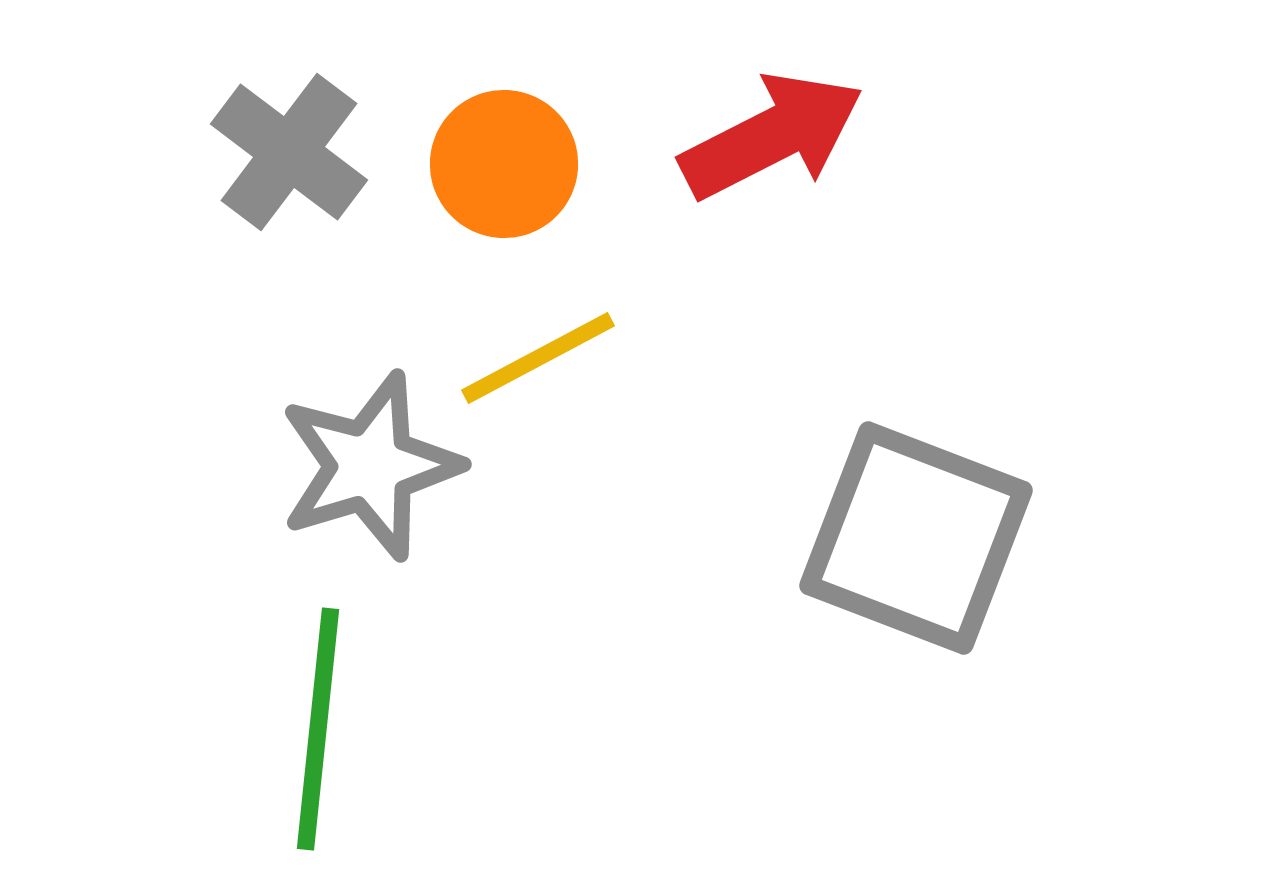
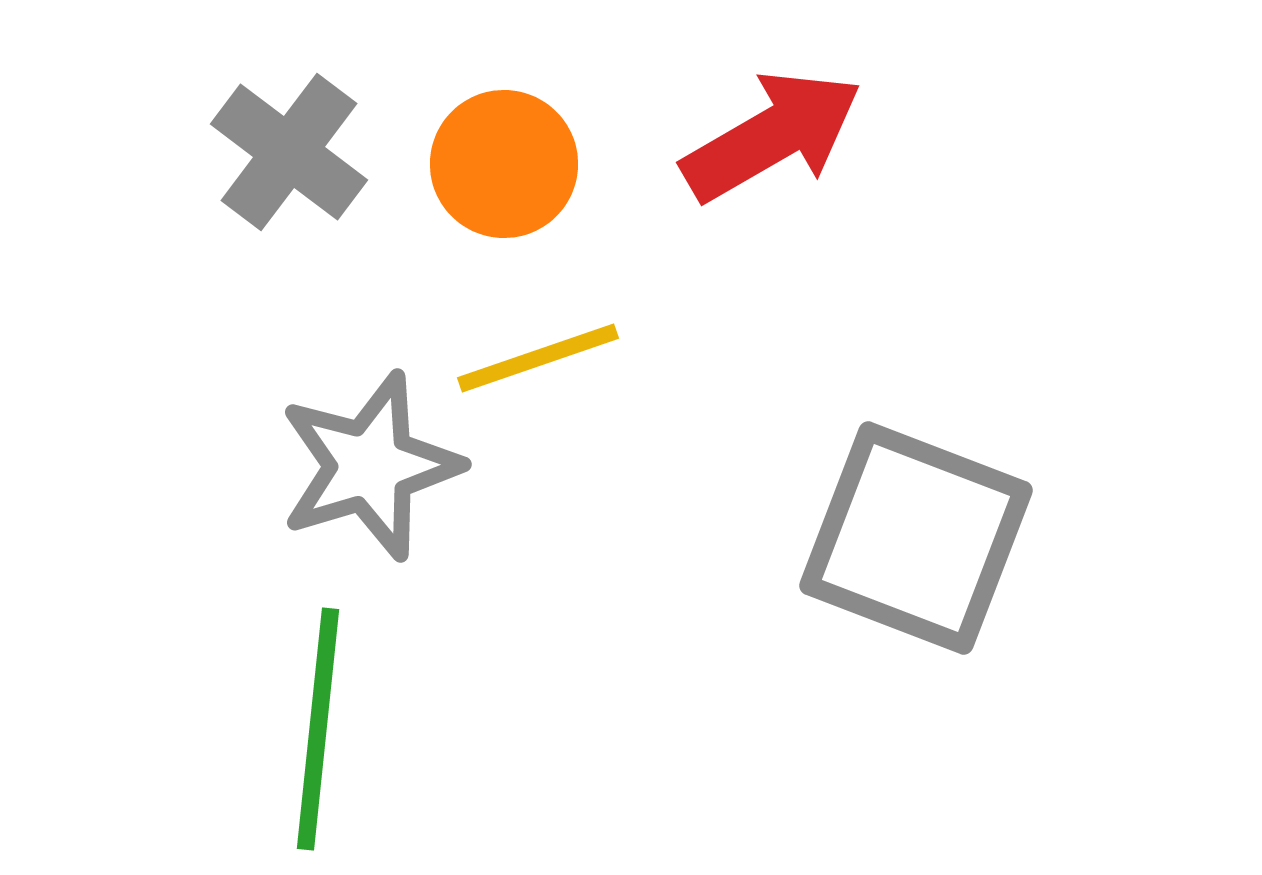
red arrow: rotated 3 degrees counterclockwise
yellow line: rotated 9 degrees clockwise
